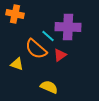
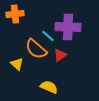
orange cross: rotated 18 degrees counterclockwise
yellow triangle: rotated 24 degrees clockwise
